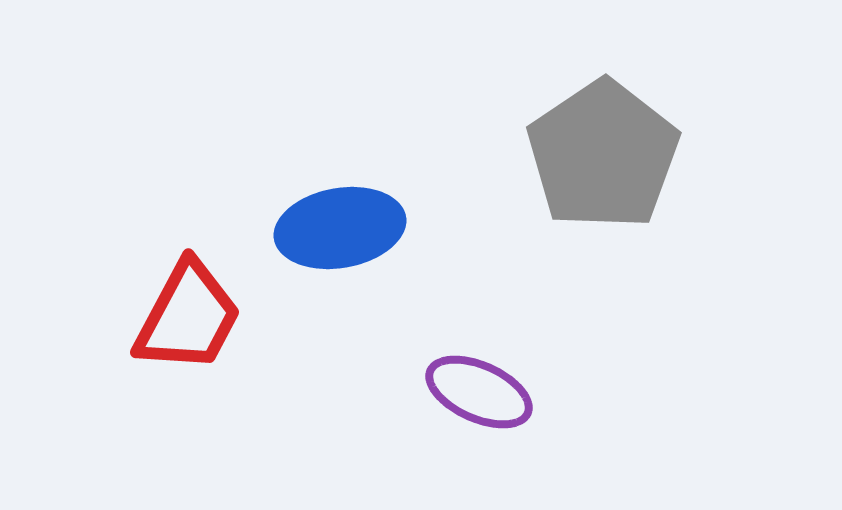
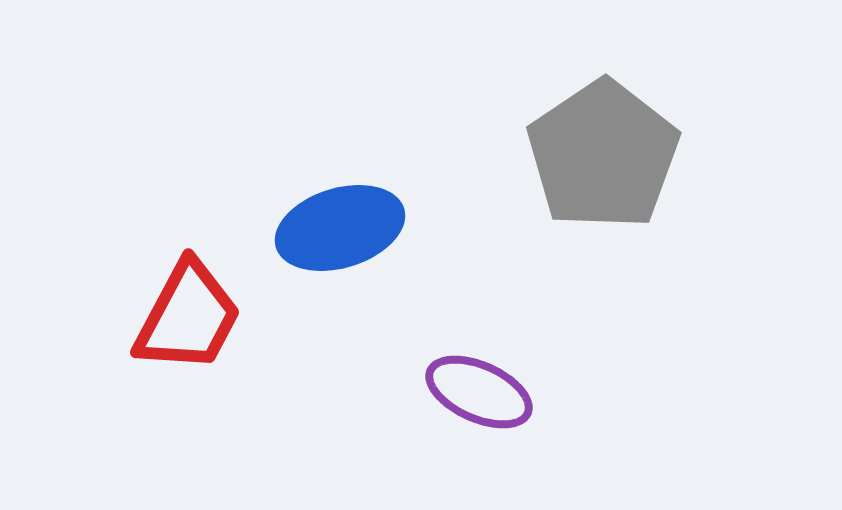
blue ellipse: rotated 7 degrees counterclockwise
